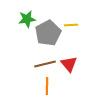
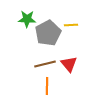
green star: rotated 12 degrees clockwise
